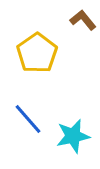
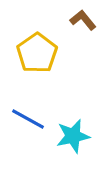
blue line: rotated 20 degrees counterclockwise
